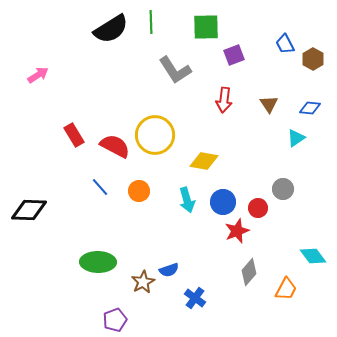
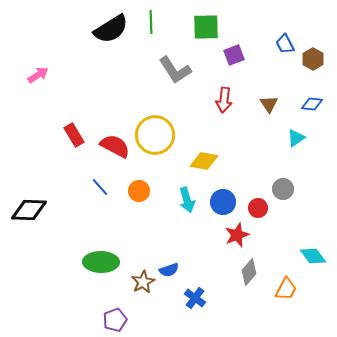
blue diamond: moved 2 px right, 4 px up
red star: moved 4 px down
green ellipse: moved 3 px right
